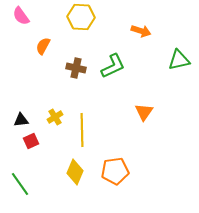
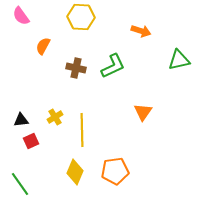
orange triangle: moved 1 px left
